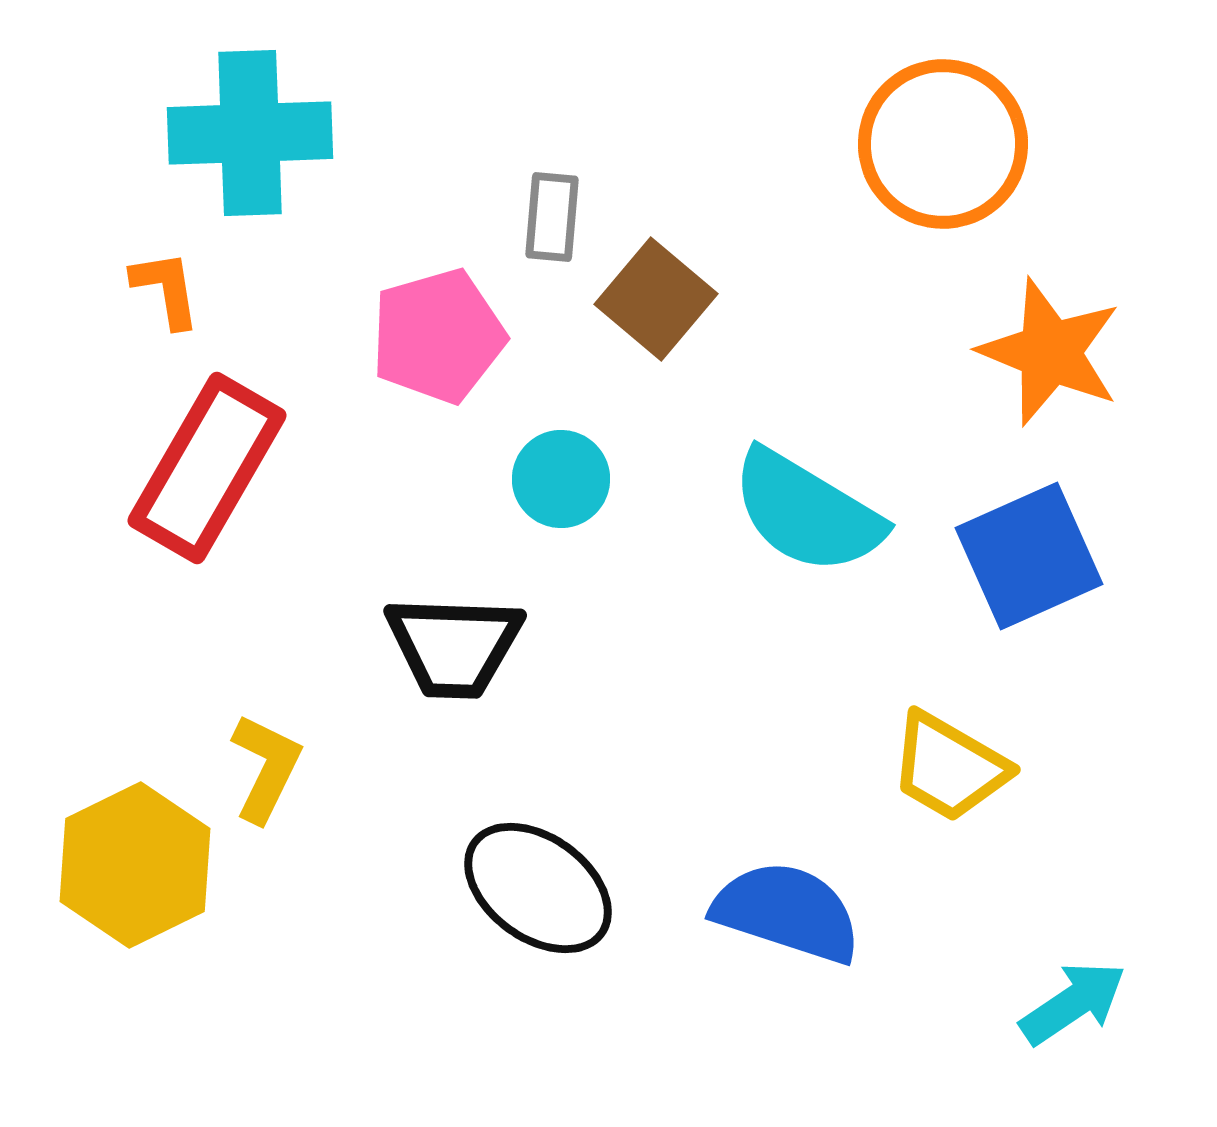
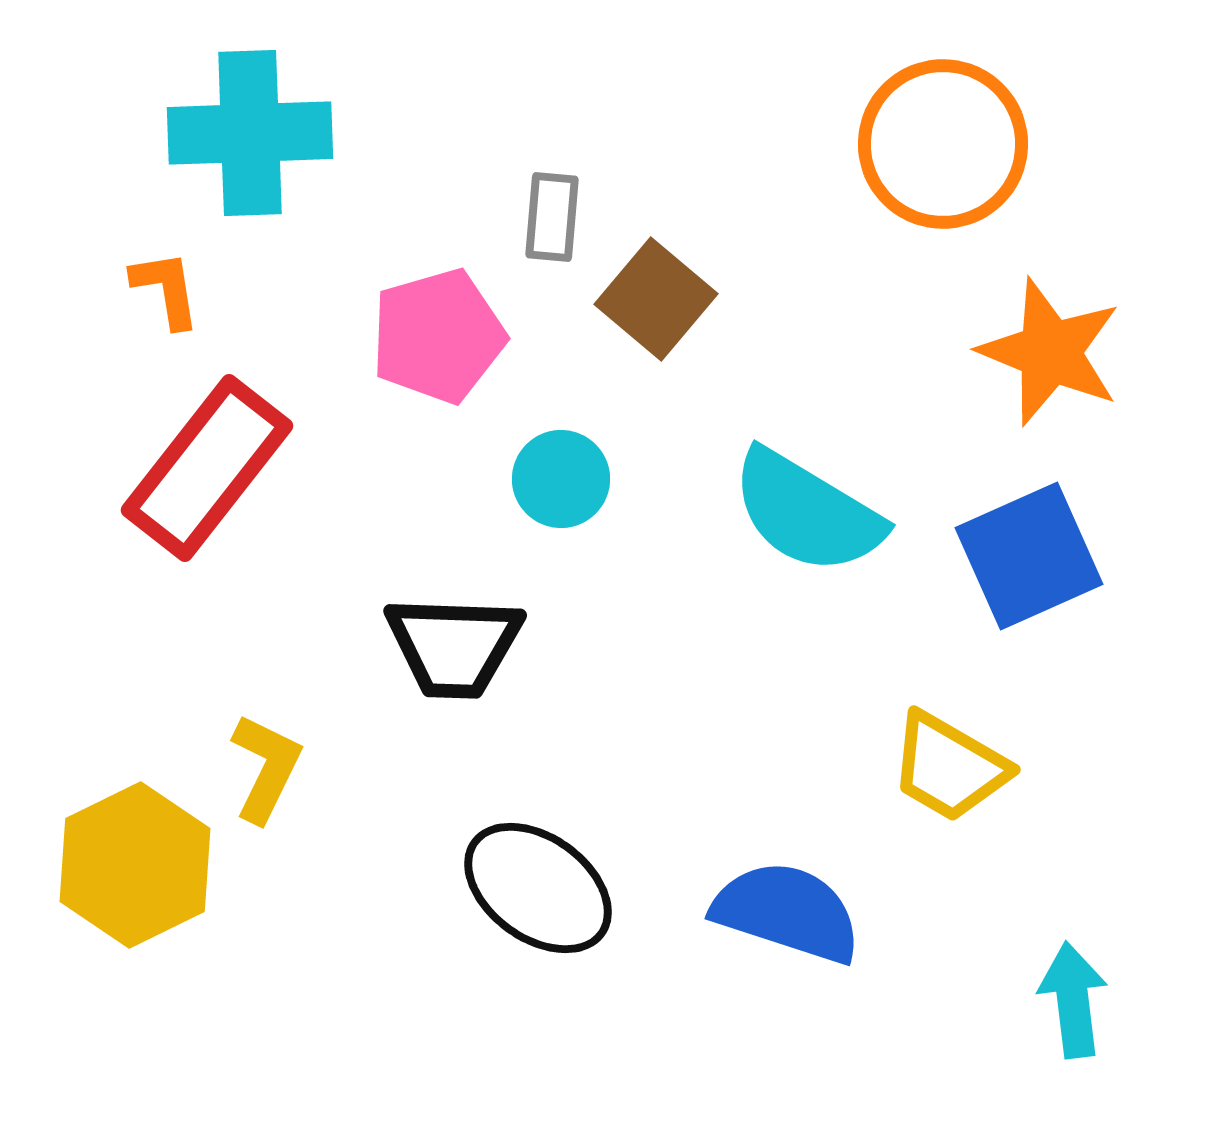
red rectangle: rotated 8 degrees clockwise
cyan arrow: moved 3 px up; rotated 63 degrees counterclockwise
